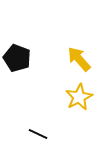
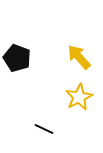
yellow arrow: moved 2 px up
black line: moved 6 px right, 5 px up
